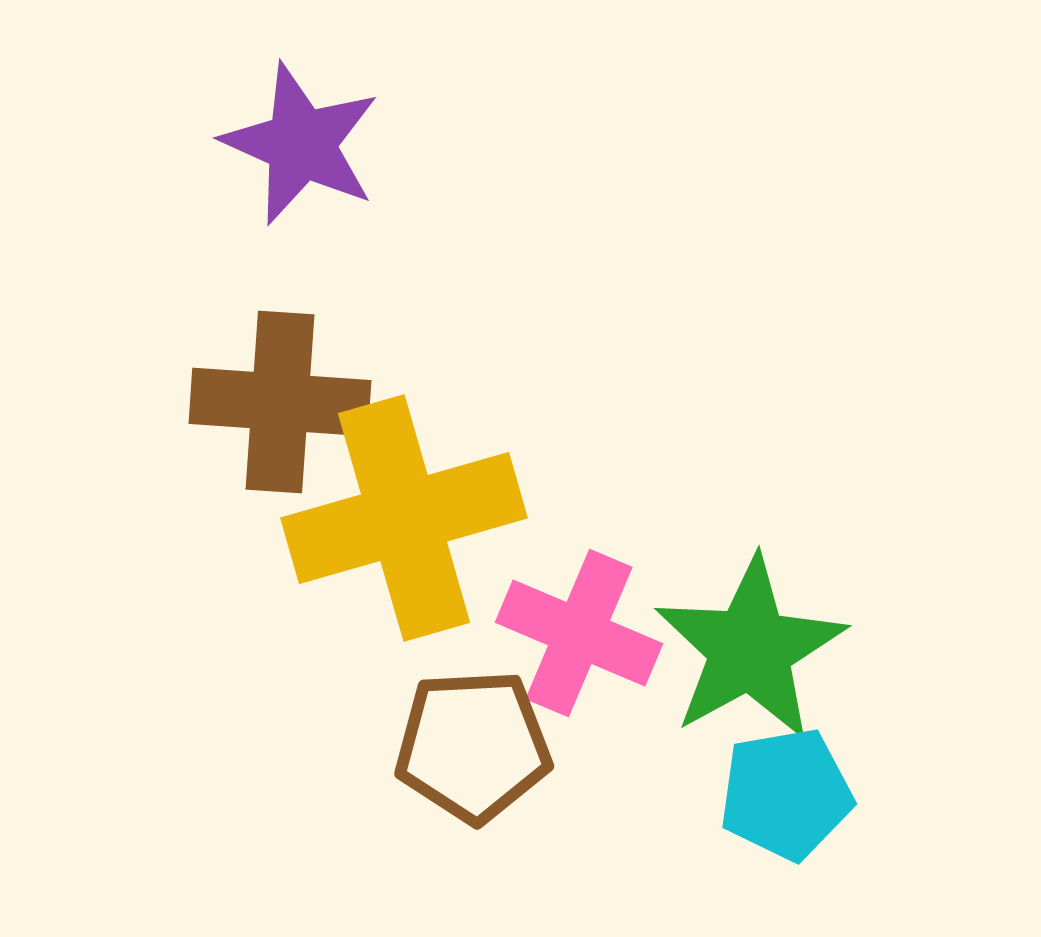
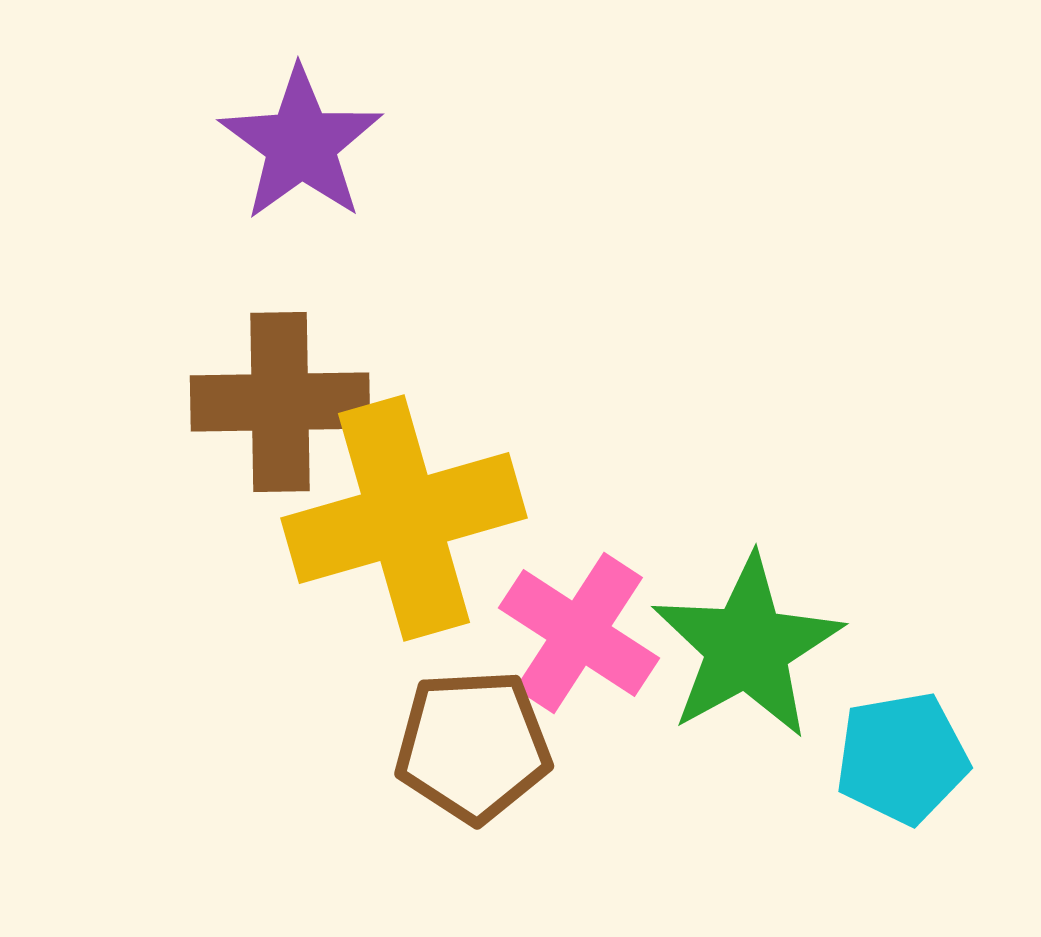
purple star: rotated 12 degrees clockwise
brown cross: rotated 5 degrees counterclockwise
pink cross: rotated 10 degrees clockwise
green star: moved 3 px left, 2 px up
cyan pentagon: moved 116 px right, 36 px up
